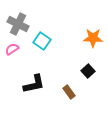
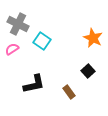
orange star: rotated 24 degrees clockwise
